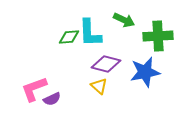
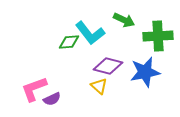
cyan L-shape: rotated 36 degrees counterclockwise
green diamond: moved 5 px down
purple diamond: moved 2 px right, 2 px down
